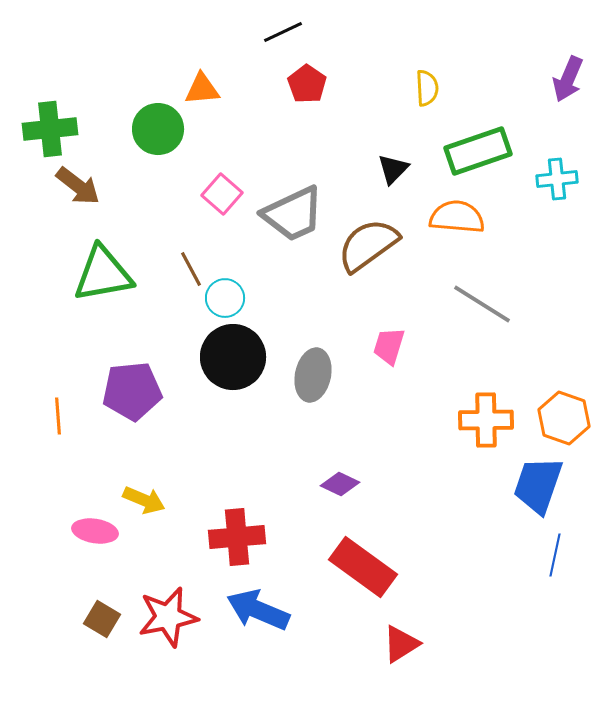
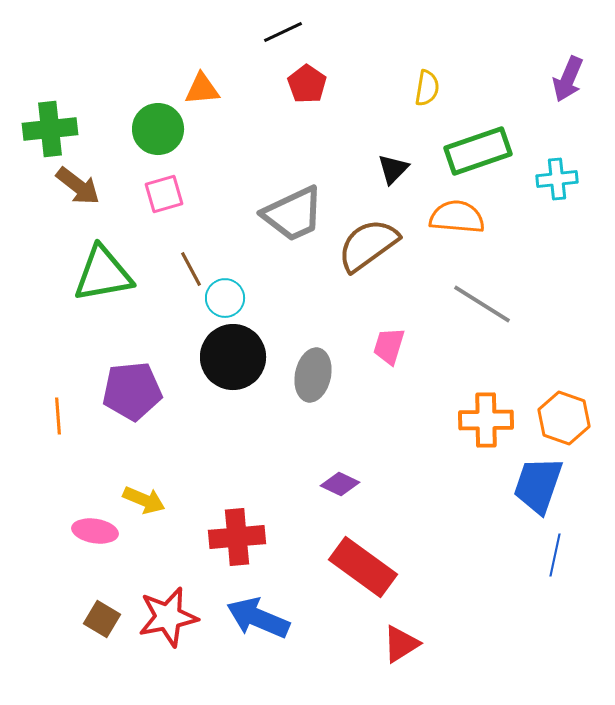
yellow semicircle: rotated 12 degrees clockwise
pink square: moved 58 px left; rotated 33 degrees clockwise
blue arrow: moved 8 px down
